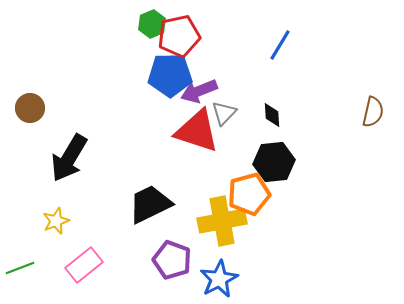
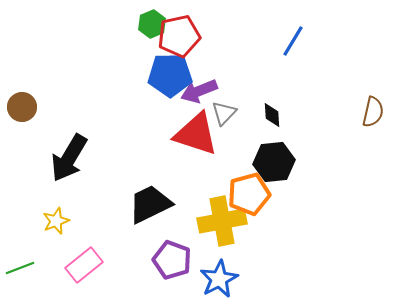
blue line: moved 13 px right, 4 px up
brown circle: moved 8 px left, 1 px up
red triangle: moved 1 px left, 3 px down
